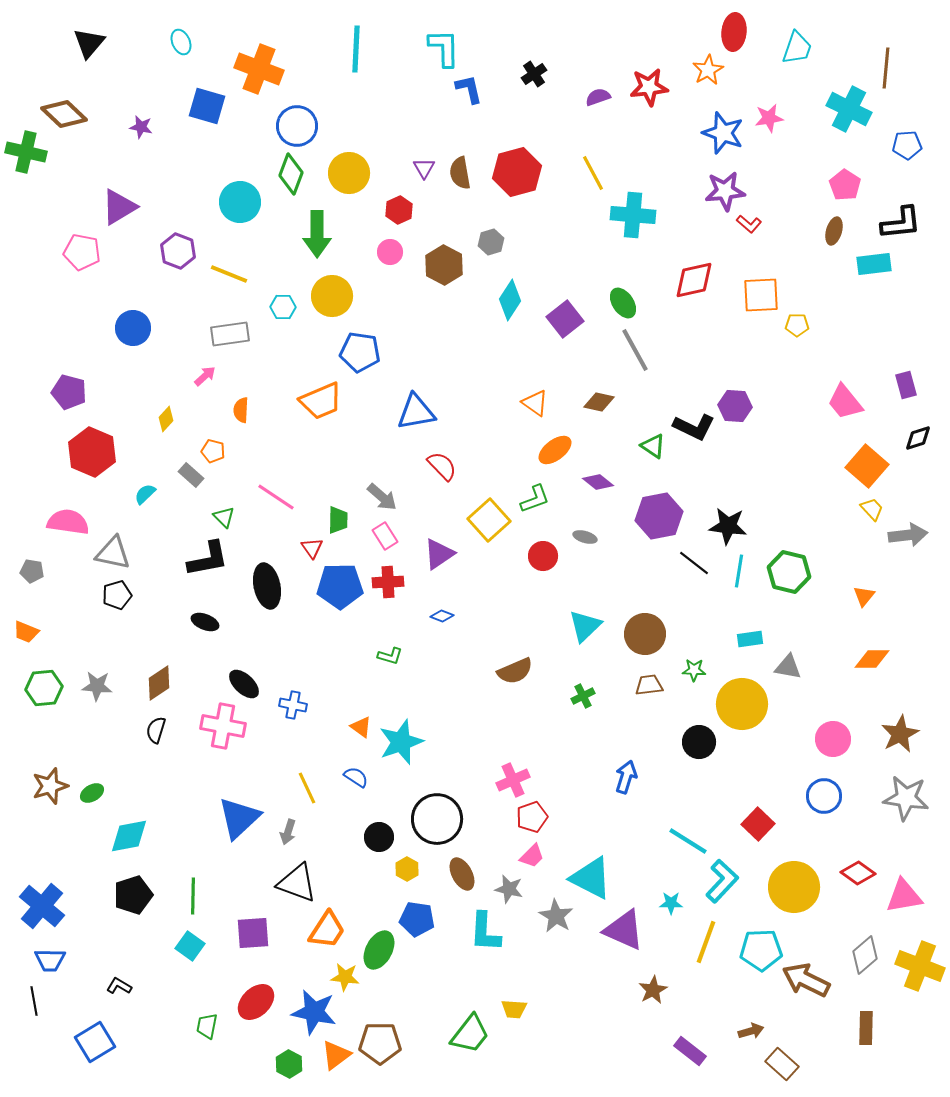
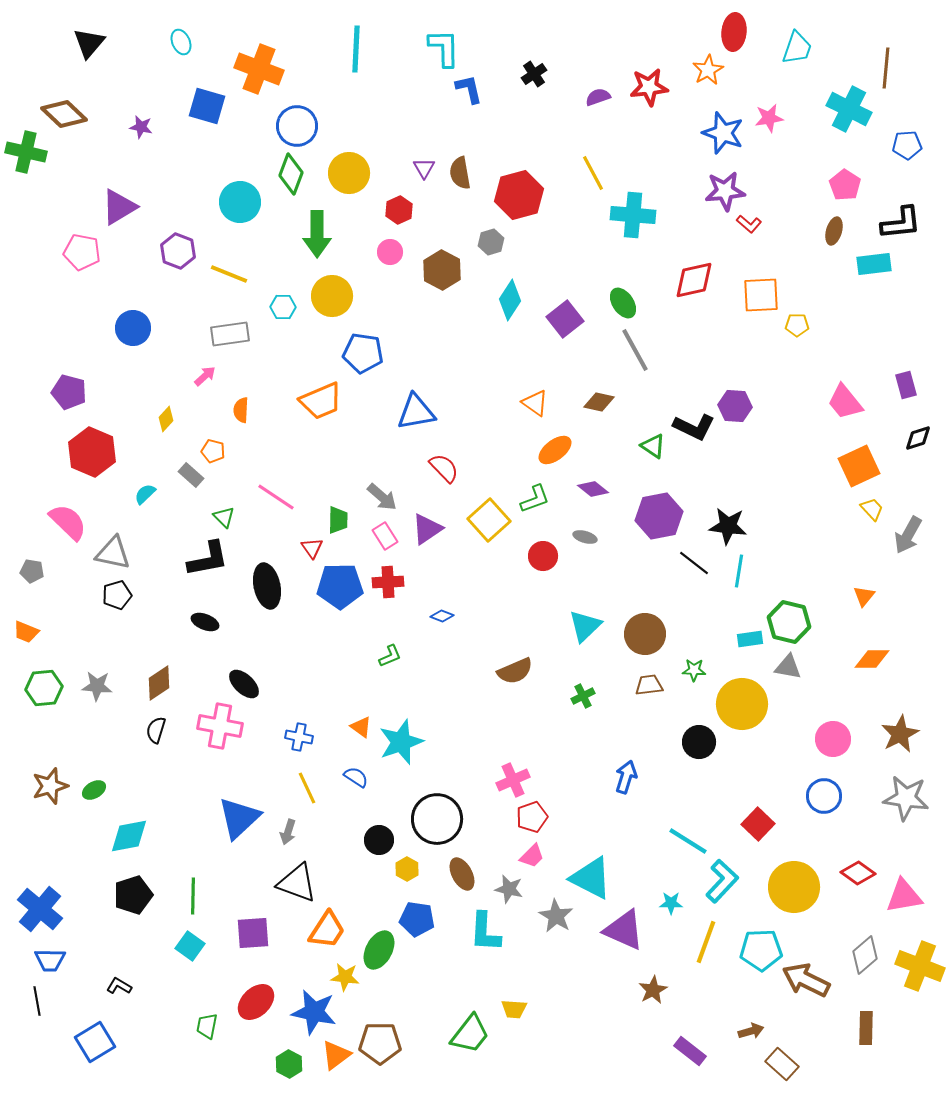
red hexagon at (517, 172): moved 2 px right, 23 px down
brown hexagon at (444, 265): moved 2 px left, 5 px down
blue pentagon at (360, 352): moved 3 px right, 1 px down
red semicircle at (442, 466): moved 2 px right, 2 px down
orange square at (867, 466): moved 8 px left; rotated 24 degrees clockwise
purple diamond at (598, 482): moved 5 px left, 7 px down
pink semicircle at (68, 522): rotated 36 degrees clockwise
gray arrow at (908, 535): rotated 126 degrees clockwise
purple triangle at (439, 554): moved 12 px left, 25 px up
green hexagon at (789, 572): moved 50 px down
green L-shape at (390, 656): rotated 40 degrees counterclockwise
blue cross at (293, 705): moved 6 px right, 32 px down
pink cross at (223, 726): moved 3 px left
green ellipse at (92, 793): moved 2 px right, 3 px up
black circle at (379, 837): moved 3 px down
blue cross at (42, 906): moved 2 px left, 3 px down
black line at (34, 1001): moved 3 px right
